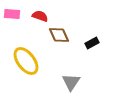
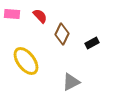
red semicircle: rotated 28 degrees clockwise
brown diamond: moved 3 px right, 1 px up; rotated 50 degrees clockwise
gray triangle: rotated 30 degrees clockwise
